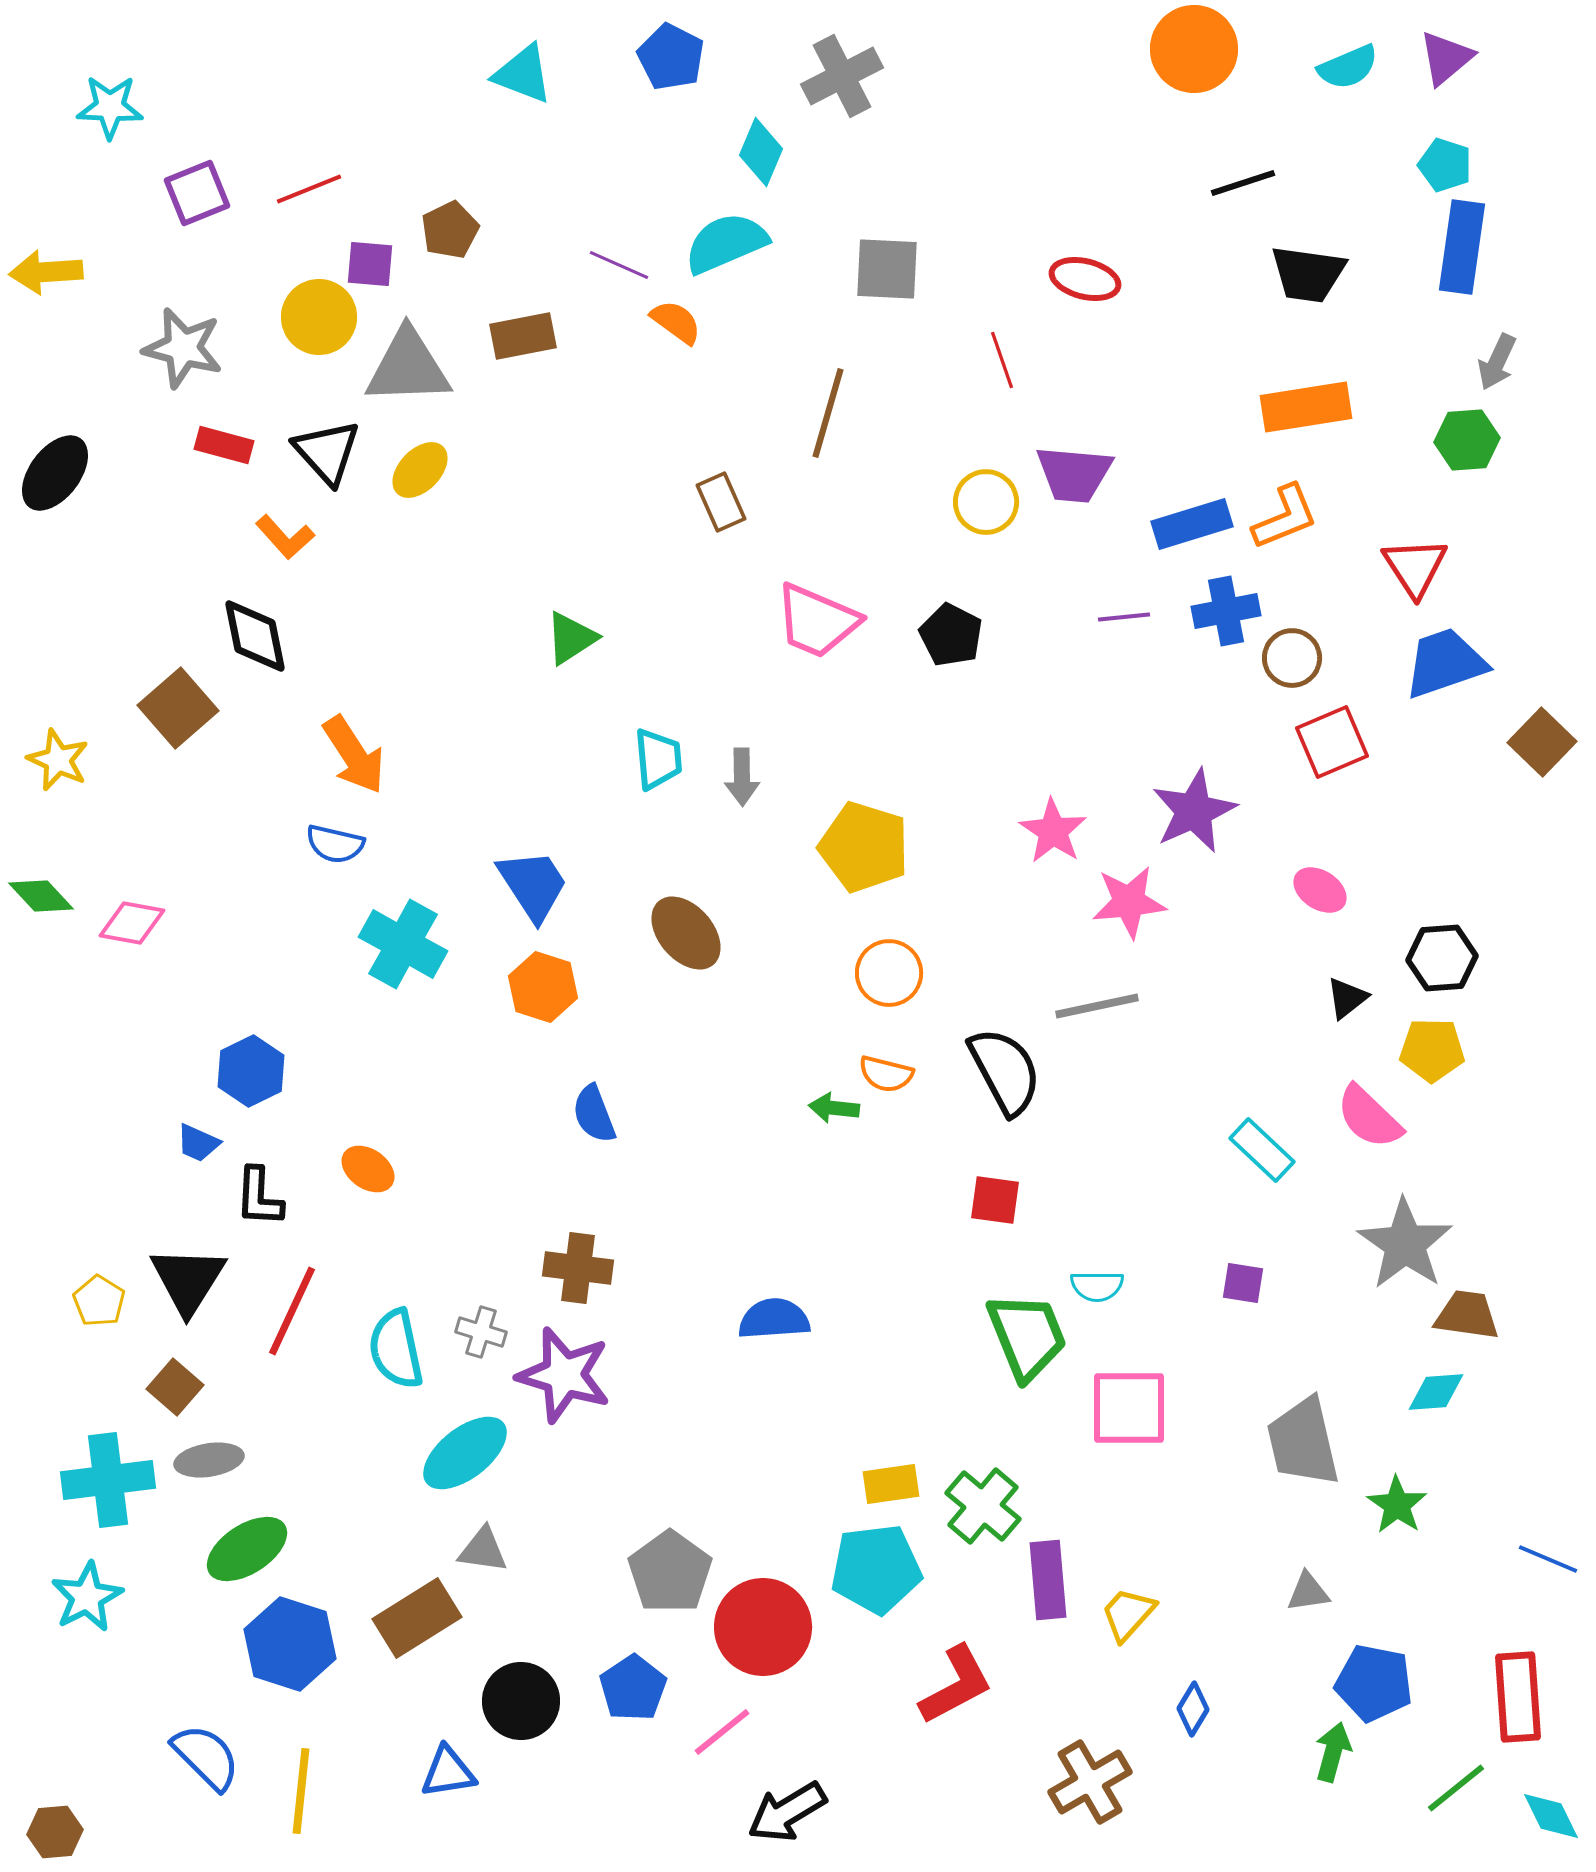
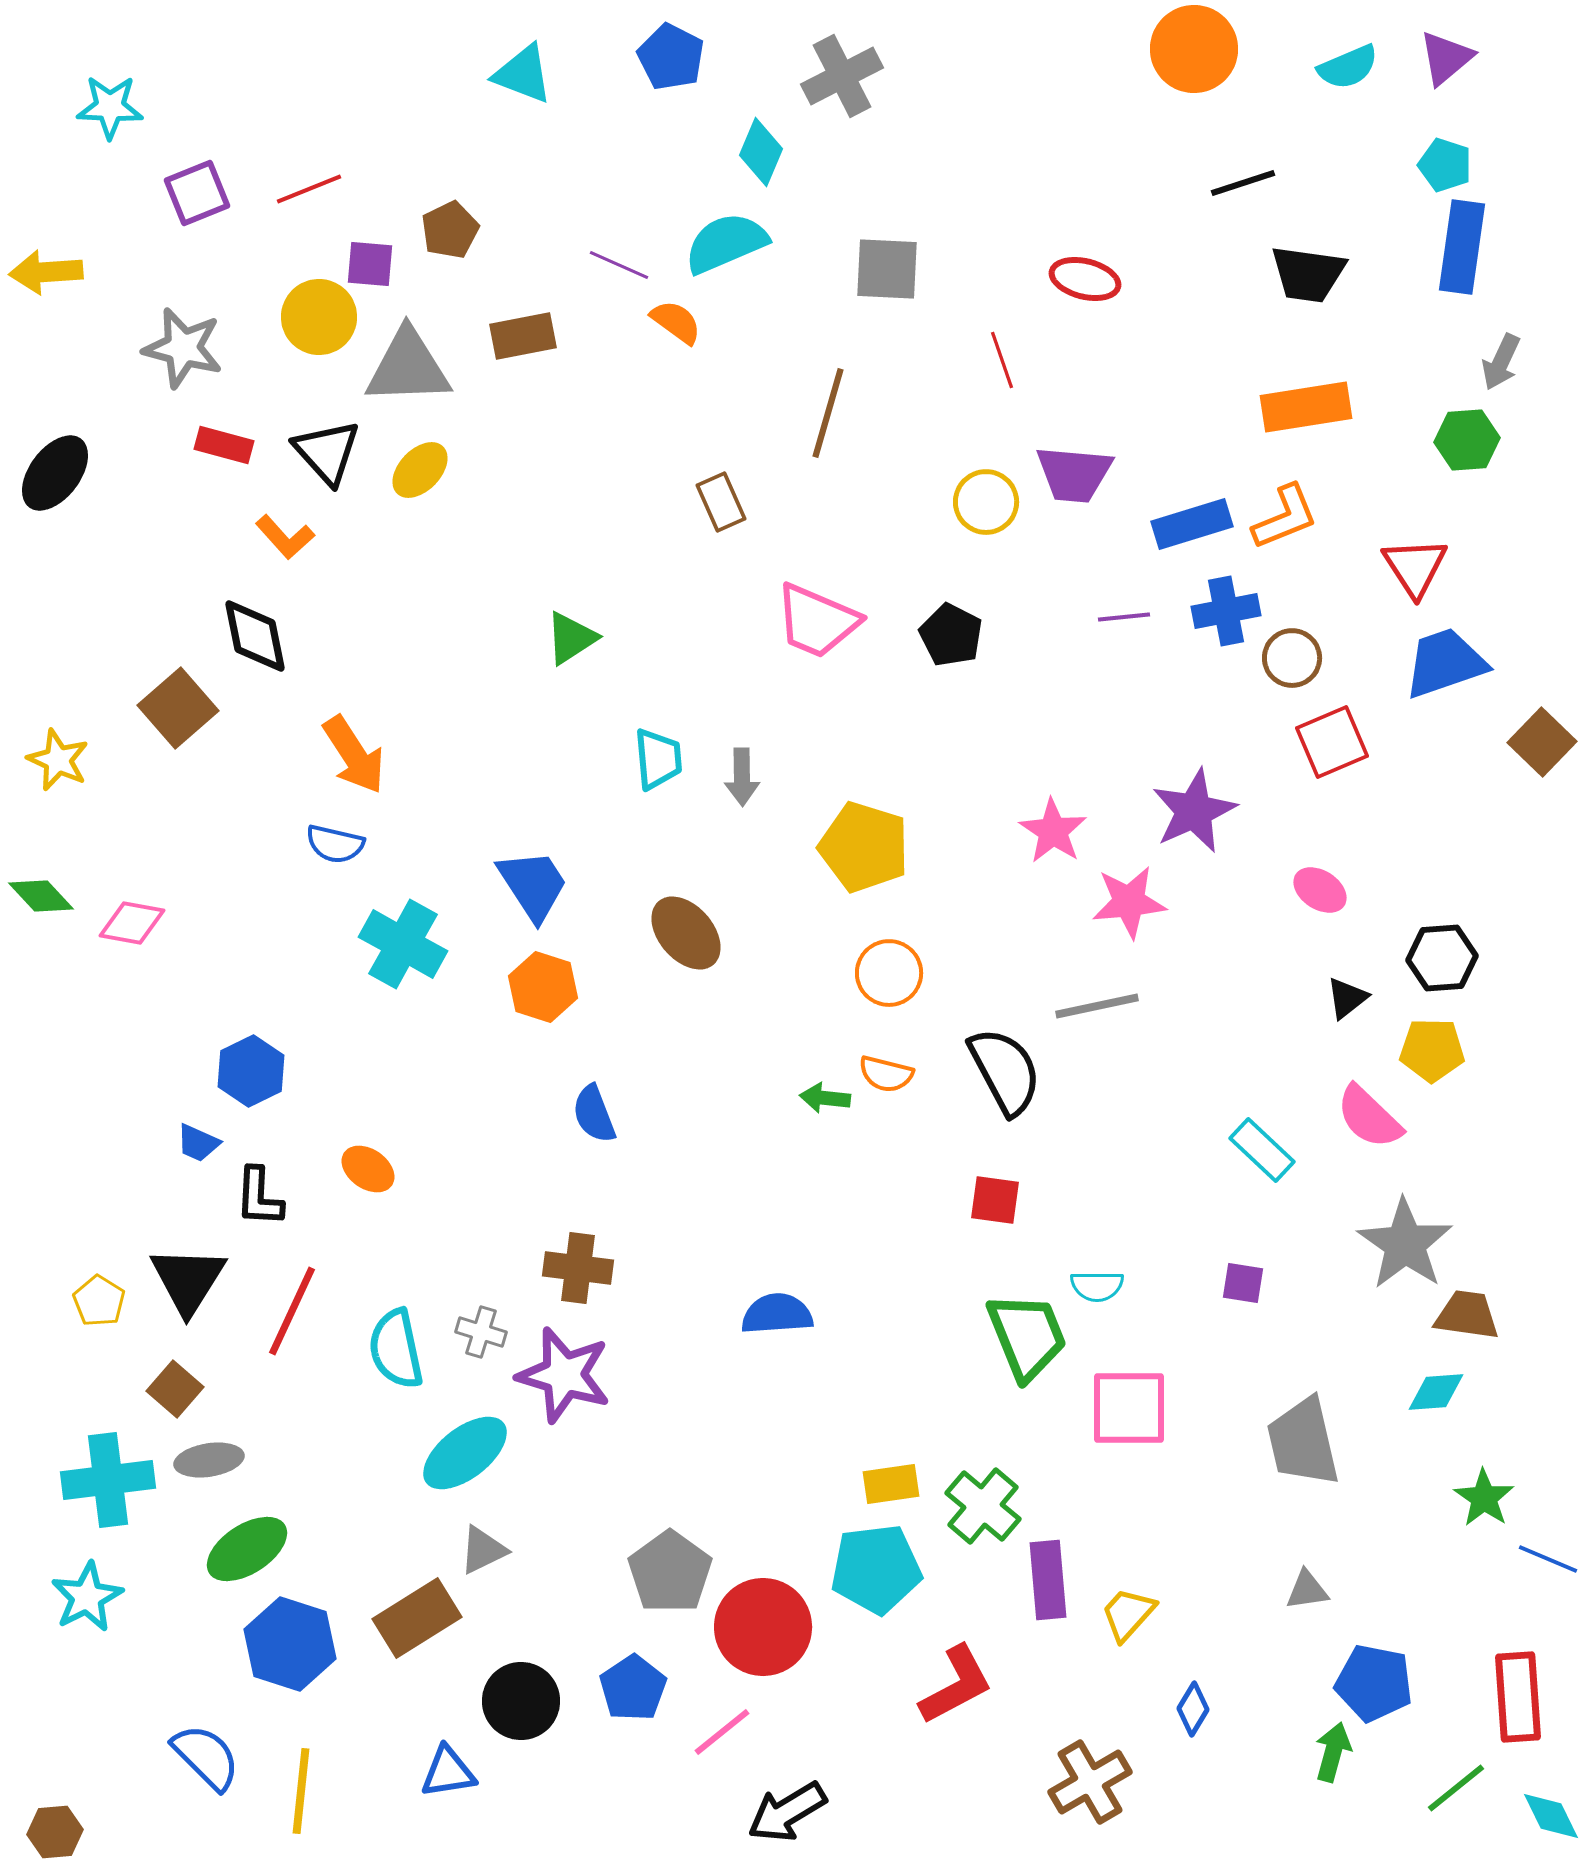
gray arrow at (1497, 362): moved 4 px right
green arrow at (834, 1108): moved 9 px left, 10 px up
blue semicircle at (774, 1319): moved 3 px right, 5 px up
brown square at (175, 1387): moved 2 px down
green star at (1397, 1505): moved 87 px right, 7 px up
gray triangle at (483, 1550): rotated 34 degrees counterclockwise
gray triangle at (1308, 1592): moved 1 px left, 2 px up
